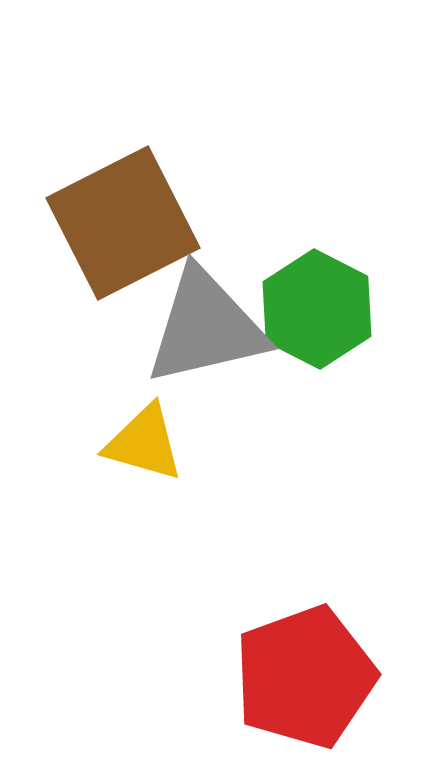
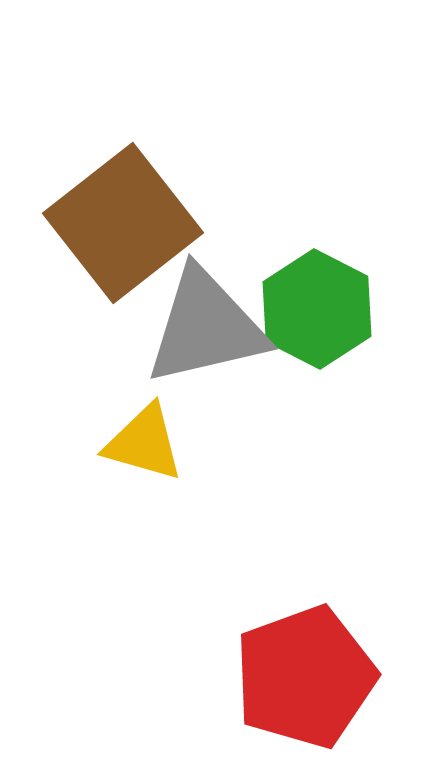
brown square: rotated 11 degrees counterclockwise
